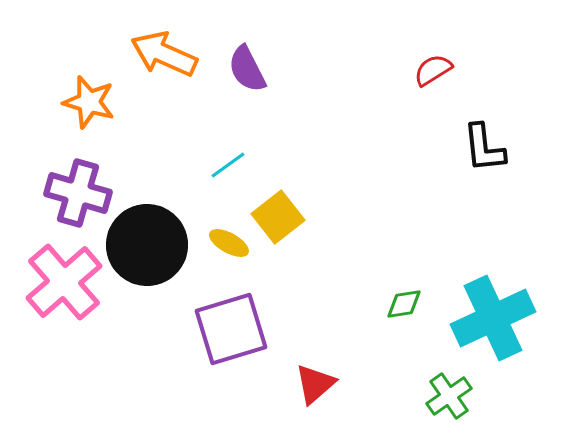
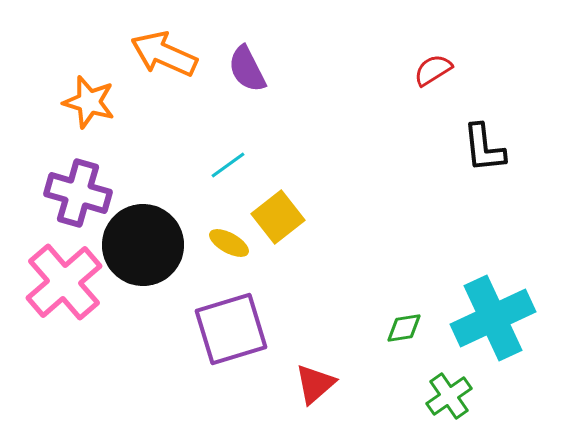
black circle: moved 4 px left
green diamond: moved 24 px down
